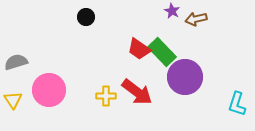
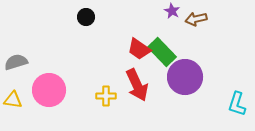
red arrow: moved 7 px up; rotated 28 degrees clockwise
yellow triangle: rotated 48 degrees counterclockwise
